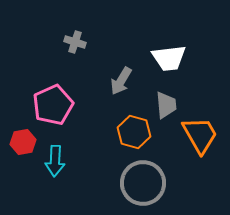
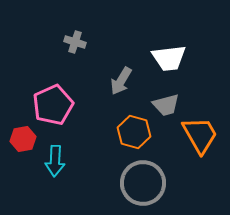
gray trapezoid: rotated 80 degrees clockwise
red hexagon: moved 3 px up
